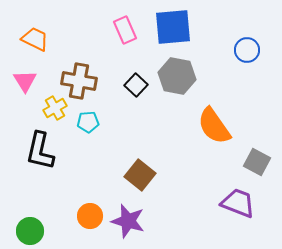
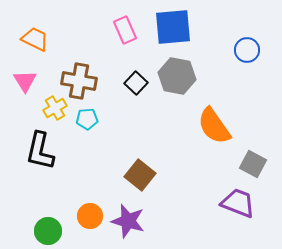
black square: moved 2 px up
cyan pentagon: moved 1 px left, 3 px up
gray square: moved 4 px left, 2 px down
green circle: moved 18 px right
